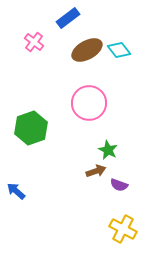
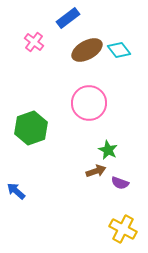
purple semicircle: moved 1 px right, 2 px up
